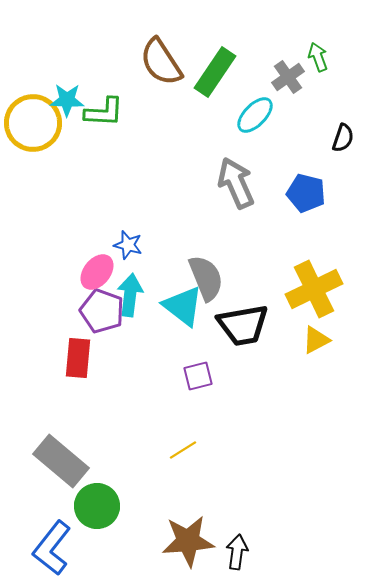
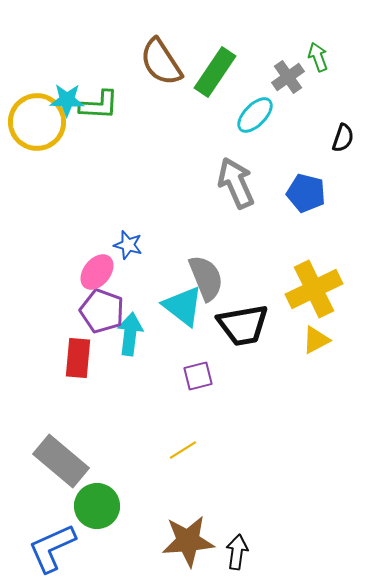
green L-shape: moved 5 px left, 7 px up
yellow circle: moved 4 px right, 1 px up
cyan arrow: moved 39 px down
blue L-shape: rotated 28 degrees clockwise
